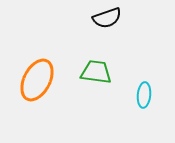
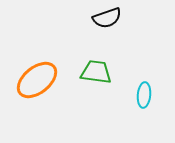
orange ellipse: rotated 24 degrees clockwise
